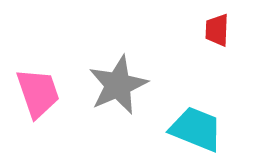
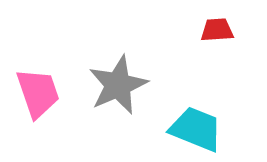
red trapezoid: rotated 84 degrees clockwise
